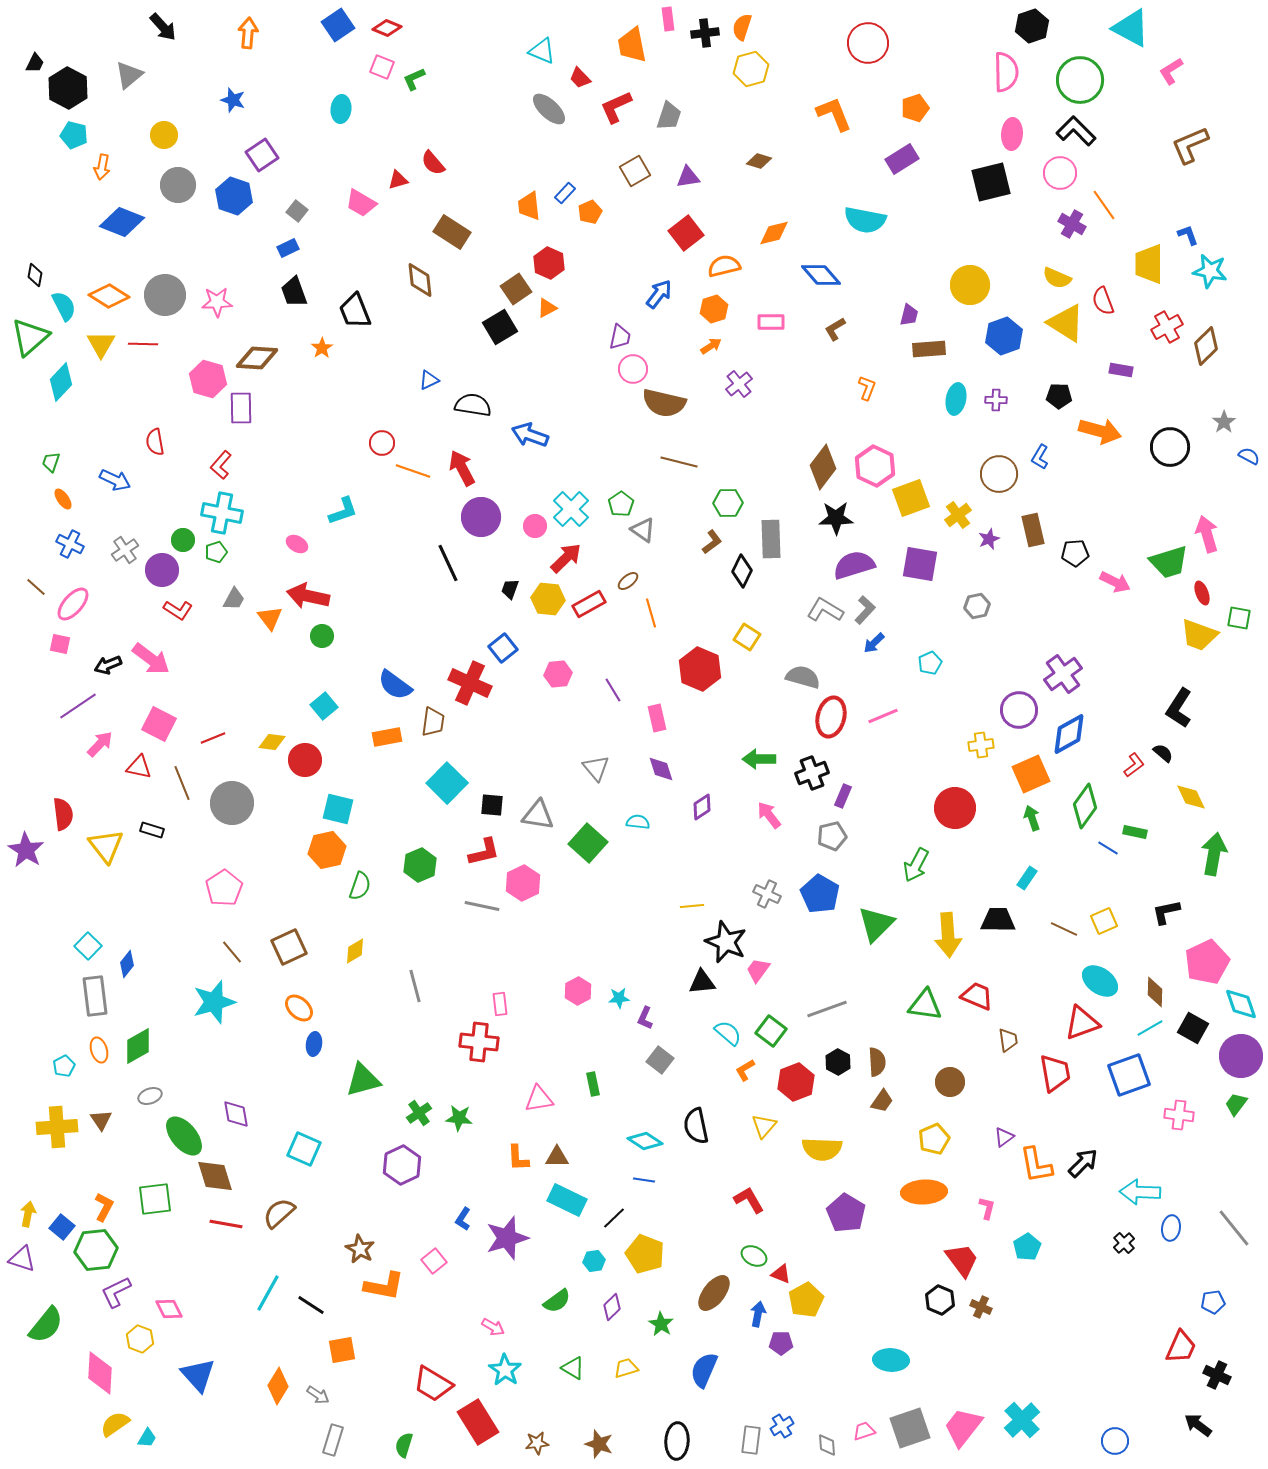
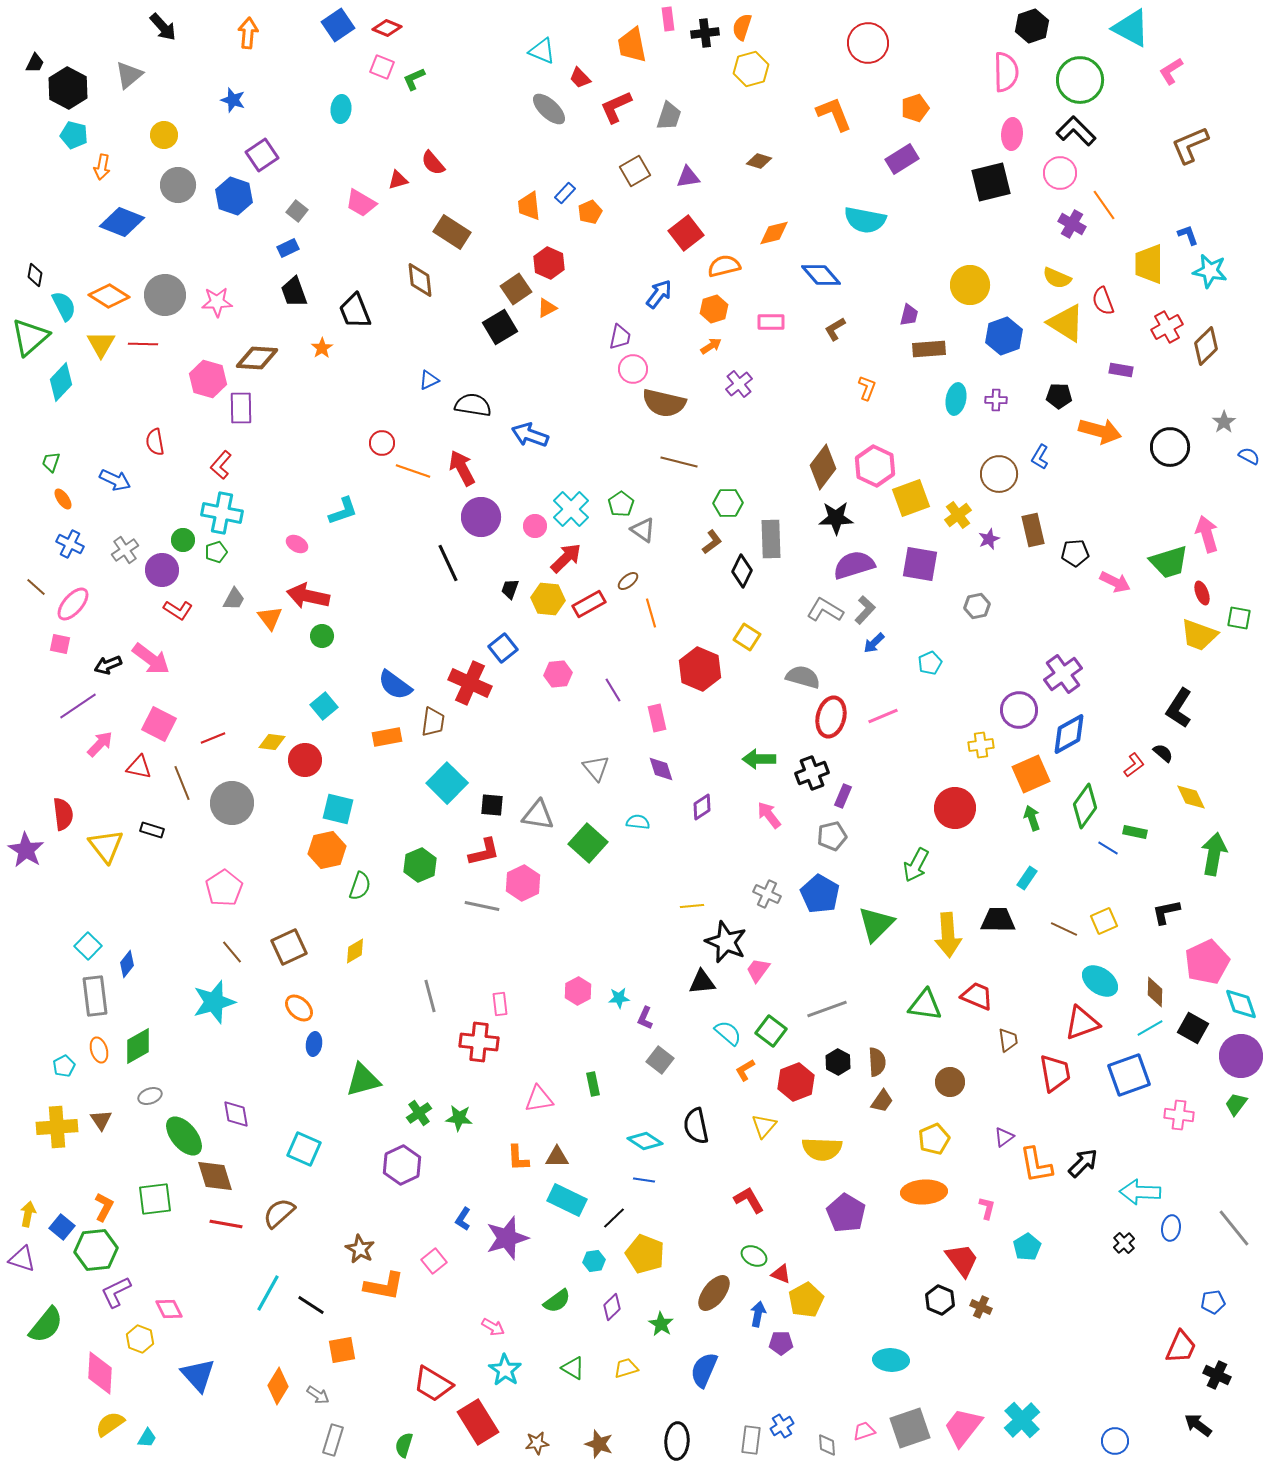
gray line at (415, 986): moved 15 px right, 10 px down
yellow semicircle at (115, 1424): moved 5 px left
